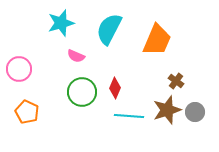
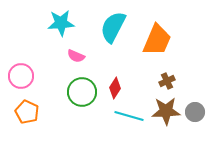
cyan star: rotated 12 degrees clockwise
cyan semicircle: moved 4 px right, 2 px up
pink circle: moved 2 px right, 7 px down
brown cross: moved 9 px left; rotated 28 degrees clockwise
red diamond: rotated 10 degrees clockwise
brown star: moved 1 px left, 1 px down; rotated 16 degrees clockwise
cyan line: rotated 12 degrees clockwise
